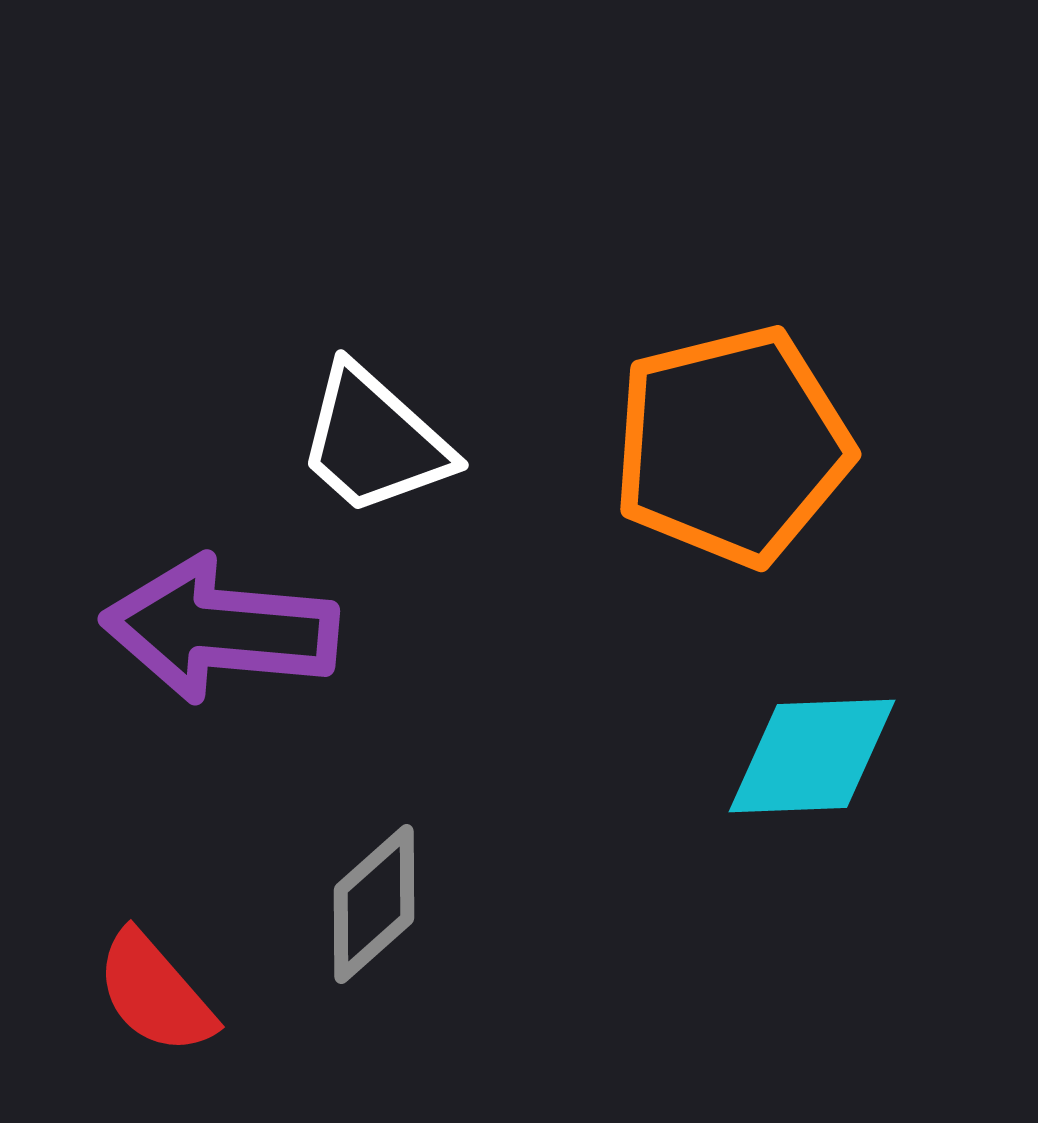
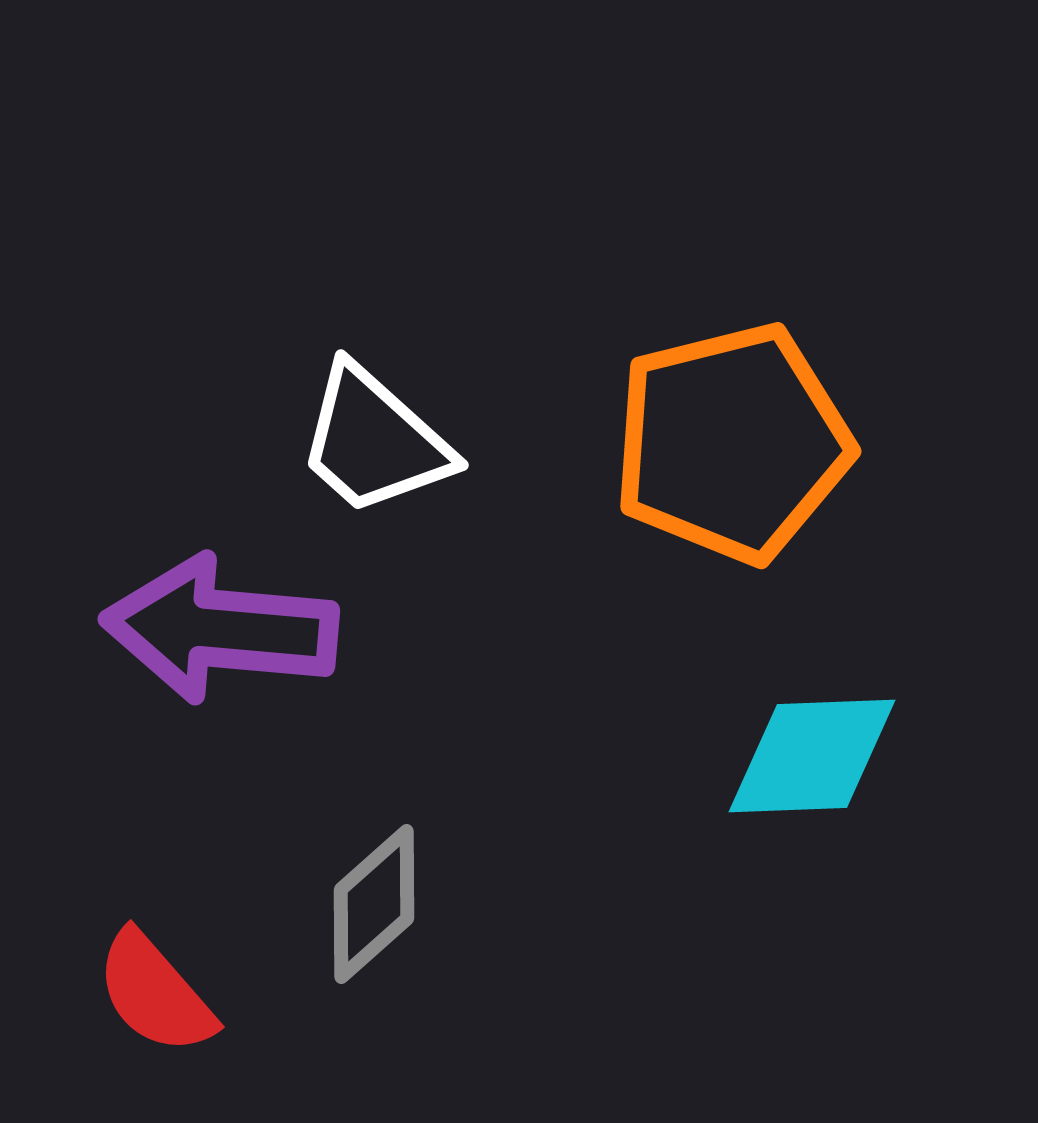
orange pentagon: moved 3 px up
